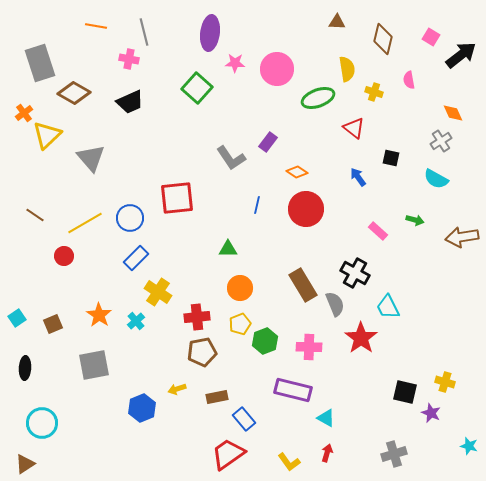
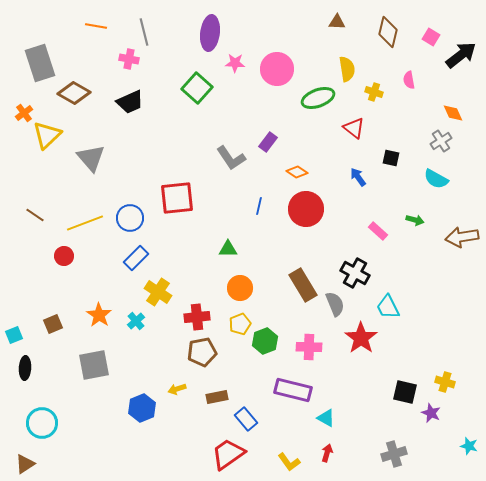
brown diamond at (383, 39): moved 5 px right, 7 px up
blue line at (257, 205): moved 2 px right, 1 px down
yellow line at (85, 223): rotated 9 degrees clockwise
cyan square at (17, 318): moved 3 px left, 17 px down; rotated 12 degrees clockwise
blue rectangle at (244, 419): moved 2 px right
